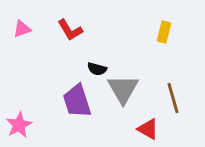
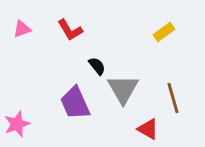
yellow rectangle: rotated 40 degrees clockwise
black semicircle: moved 3 px up; rotated 144 degrees counterclockwise
purple trapezoid: moved 2 px left, 2 px down; rotated 6 degrees counterclockwise
pink star: moved 2 px left, 1 px up; rotated 8 degrees clockwise
